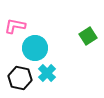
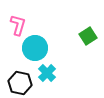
pink L-shape: moved 3 px right, 1 px up; rotated 95 degrees clockwise
black hexagon: moved 5 px down
